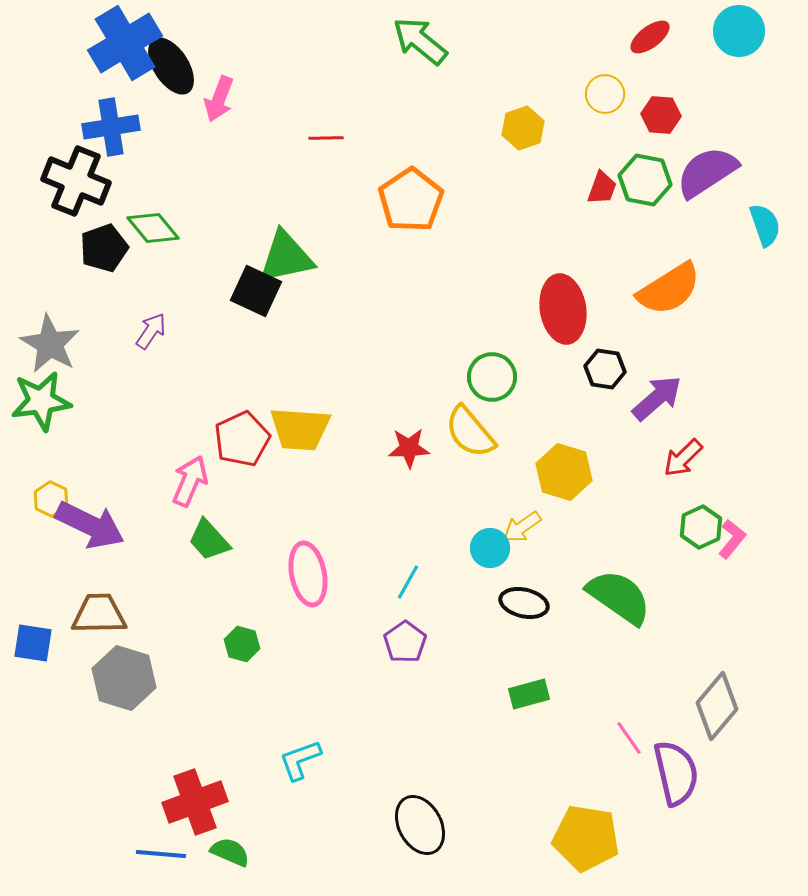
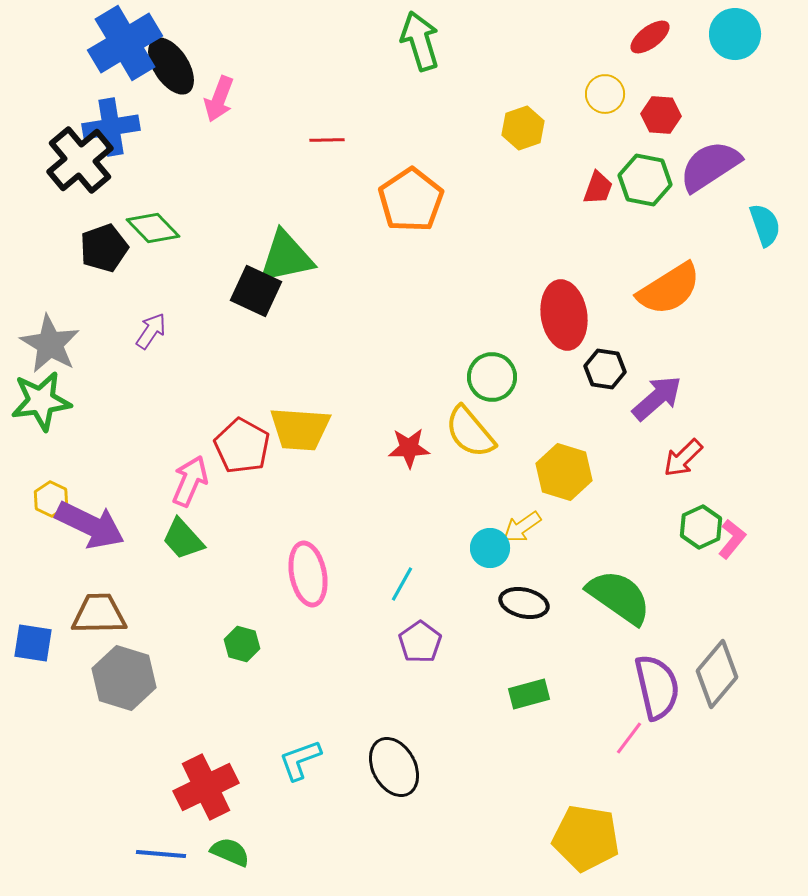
cyan circle at (739, 31): moved 4 px left, 3 px down
green arrow at (420, 41): rotated 34 degrees clockwise
red line at (326, 138): moved 1 px right, 2 px down
purple semicircle at (707, 172): moved 3 px right, 6 px up
black cross at (76, 181): moved 4 px right, 21 px up; rotated 28 degrees clockwise
red trapezoid at (602, 188): moved 4 px left
green diamond at (153, 228): rotated 4 degrees counterclockwise
red ellipse at (563, 309): moved 1 px right, 6 px down
red pentagon at (242, 439): moved 7 px down; rotated 18 degrees counterclockwise
green trapezoid at (209, 540): moved 26 px left, 1 px up
cyan line at (408, 582): moved 6 px left, 2 px down
purple pentagon at (405, 642): moved 15 px right
gray diamond at (717, 706): moved 32 px up
pink line at (629, 738): rotated 72 degrees clockwise
purple semicircle at (676, 773): moved 19 px left, 86 px up
red cross at (195, 802): moved 11 px right, 15 px up; rotated 6 degrees counterclockwise
black ellipse at (420, 825): moved 26 px left, 58 px up
